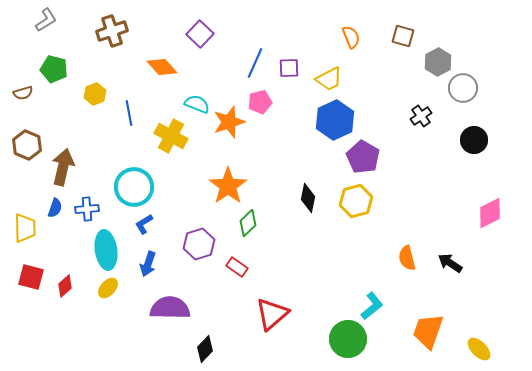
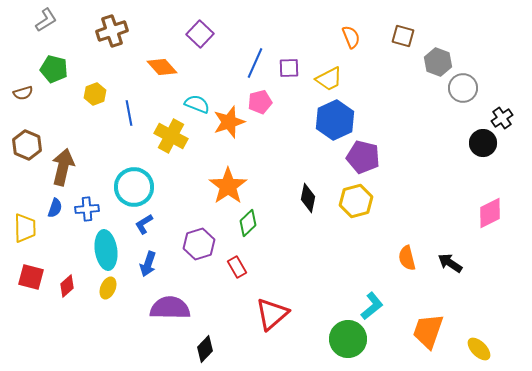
gray hexagon at (438, 62): rotated 12 degrees counterclockwise
black cross at (421, 116): moved 81 px right, 2 px down
black circle at (474, 140): moved 9 px right, 3 px down
purple pentagon at (363, 157): rotated 16 degrees counterclockwise
red rectangle at (237, 267): rotated 25 degrees clockwise
red diamond at (65, 286): moved 2 px right
yellow ellipse at (108, 288): rotated 20 degrees counterclockwise
